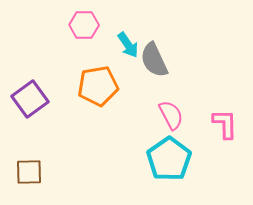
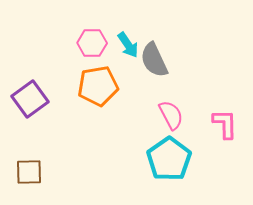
pink hexagon: moved 8 px right, 18 px down
